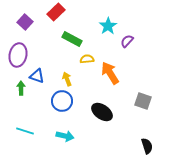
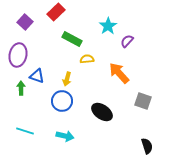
orange arrow: moved 9 px right; rotated 10 degrees counterclockwise
yellow arrow: rotated 144 degrees counterclockwise
